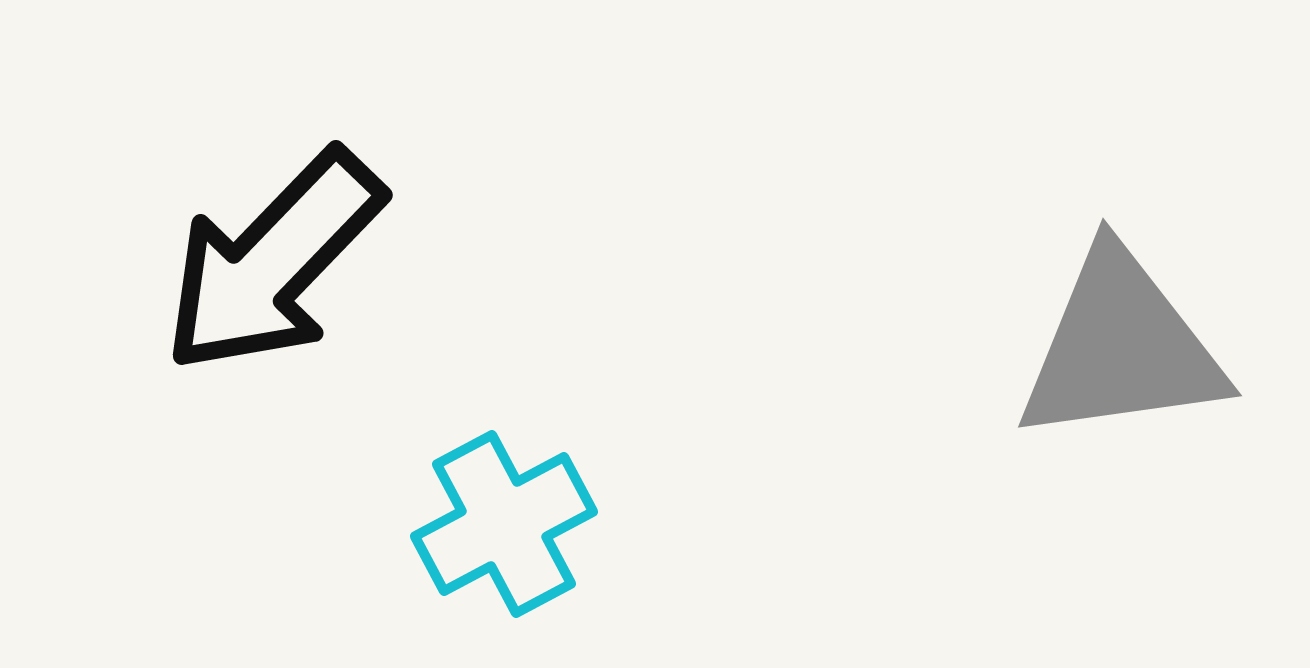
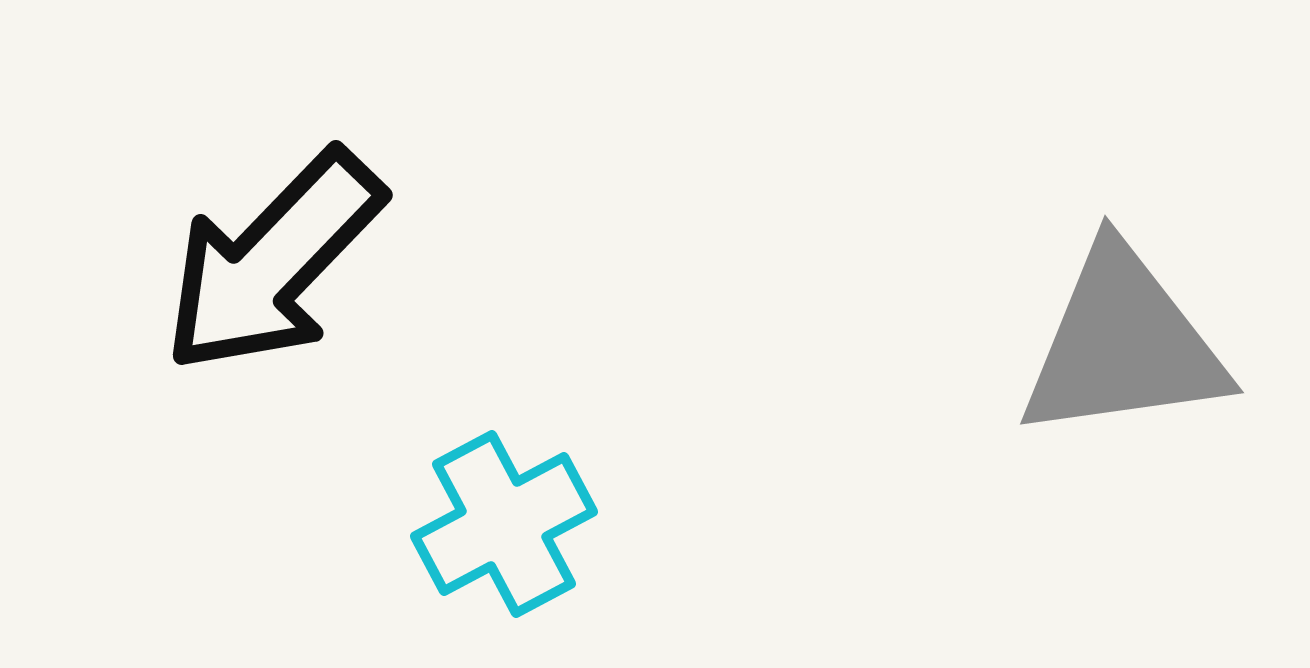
gray triangle: moved 2 px right, 3 px up
